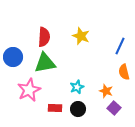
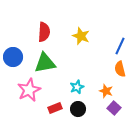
red semicircle: moved 5 px up
orange semicircle: moved 4 px left, 3 px up
red rectangle: rotated 24 degrees counterclockwise
